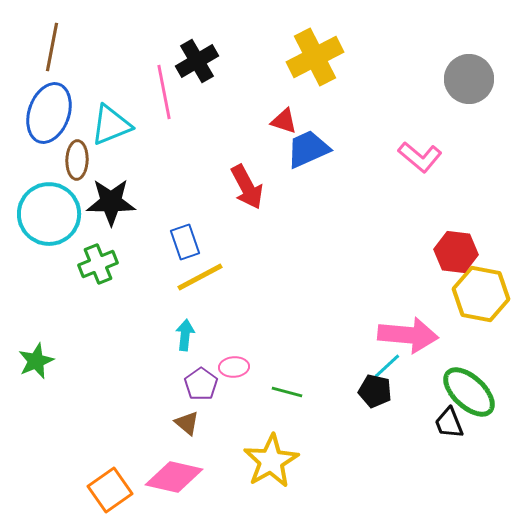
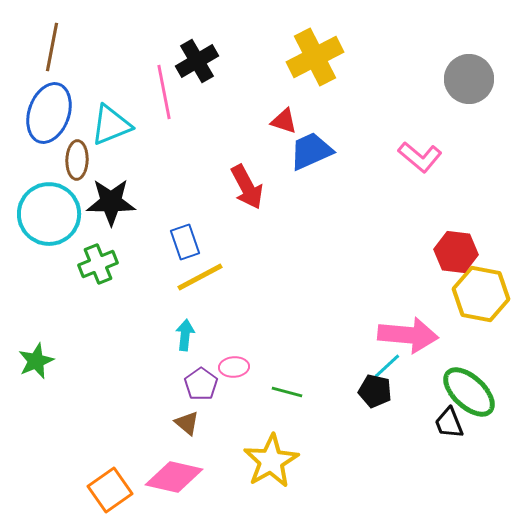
blue trapezoid: moved 3 px right, 2 px down
